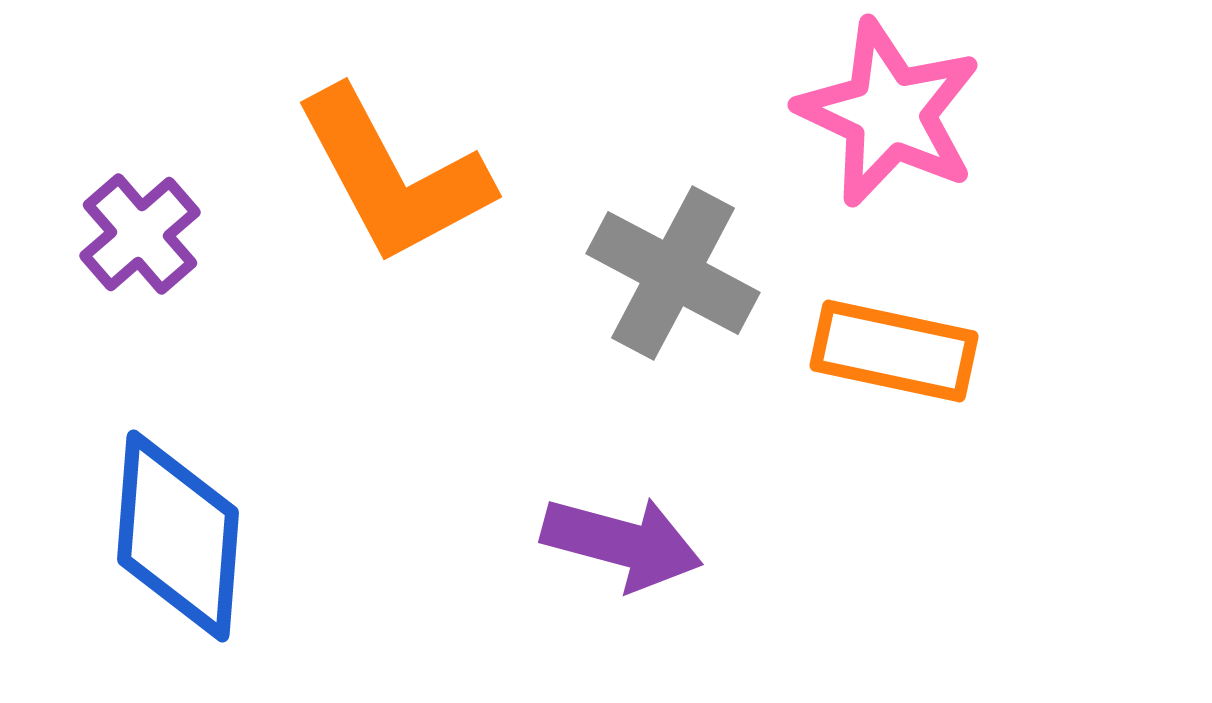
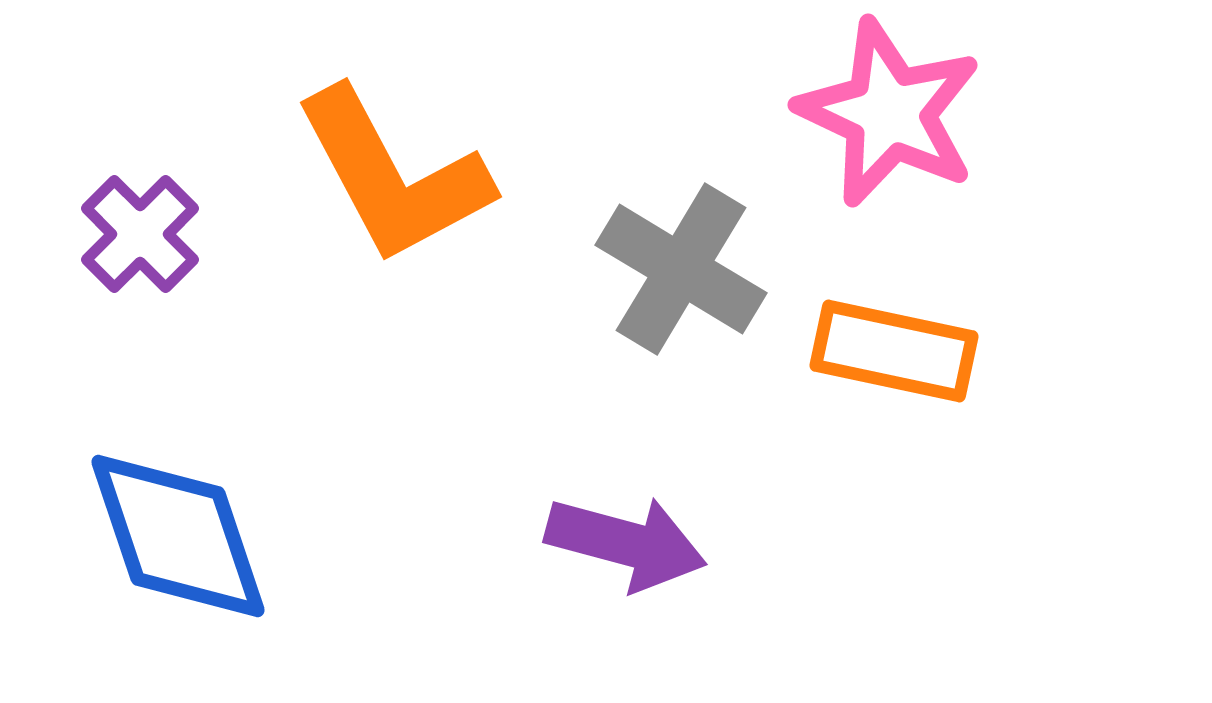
purple cross: rotated 4 degrees counterclockwise
gray cross: moved 8 px right, 4 px up; rotated 3 degrees clockwise
blue diamond: rotated 23 degrees counterclockwise
purple arrow: moved 4 px right
